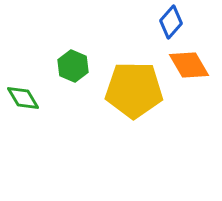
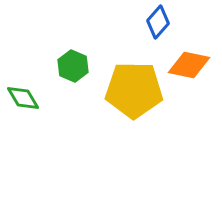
blue diamond: moved 13 px left
orange diamond: rotated 48 degrees counterclockwise
